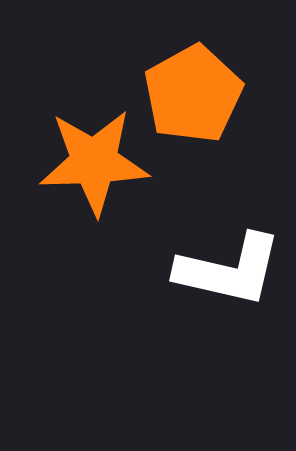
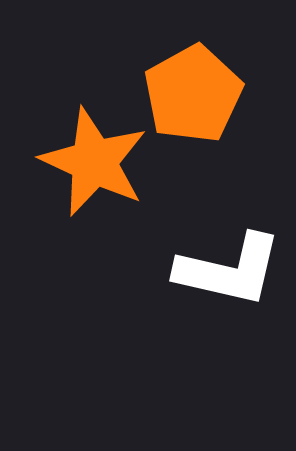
orange star: rotated 27 degrees clockwise
